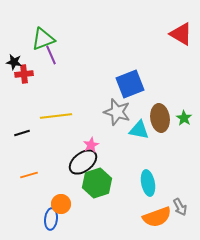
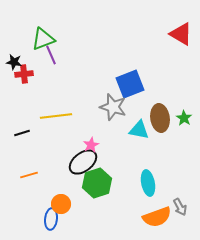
gray star: moved 4 px left, 5 px up
